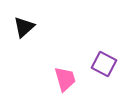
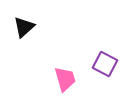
purple square: moved 1 px right
